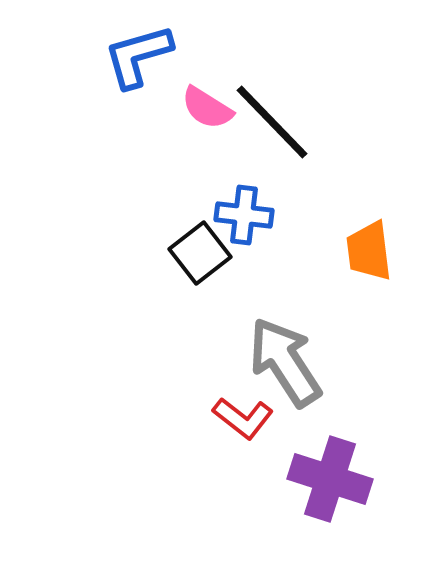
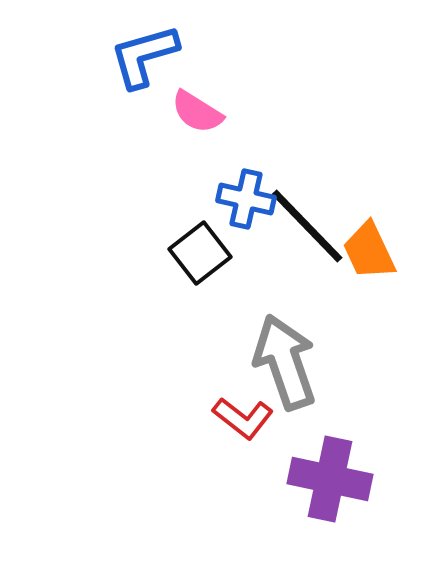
blue L-shape: moved 6 px right
pink semicircle: moved 10 px left, 4 px down
black line: moved 35 px right, 104 px down
blue cross: moved 2 px right, 16 px up; rotated 6 degrees clockwise
orange trapezoid: rotated 18 degrees counterclockwise
gray arrow: rotated 14 degrees clockwise
purple cross: rotated 6 degrees counterclockwise
